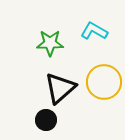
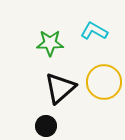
black circle: moved 6 px down
